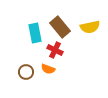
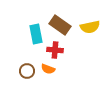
brown rectangle: moved 2 px up; rotated 15 degrees counterclockwise
cyan rectangle: moved 1 px right, 1 px down
red cross: rotated 21 degrees counterclockwise
brown circle: moved 1 px right, 1 px up
